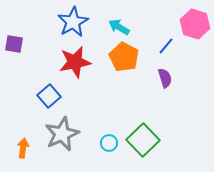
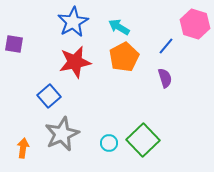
orange pentagon: rotated 16 degrees clockwise
